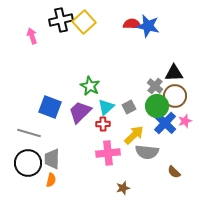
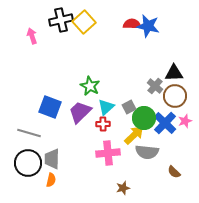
green circle: moved 13 px left, 12 px down
